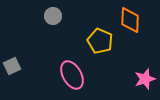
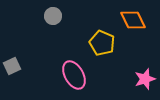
orange diamond: moved 3 px right; rotated 28 degrees counterclockwise
yellow pentagon: moved 2 px right, 2 px down
pink ellipse: moved 2 px right
